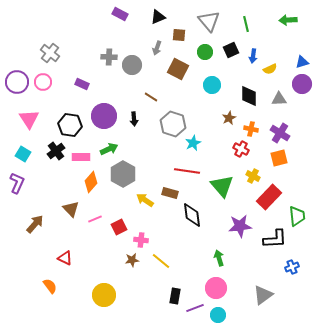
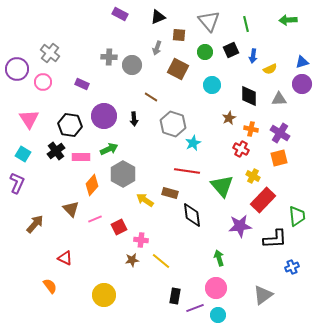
purple circle at (17, 82): moved 13 px up
orange diamond at (91, 182): moved 1 px right, 3 px down
red rectangle at (269, 197): moved 6 px left, 3 px down
